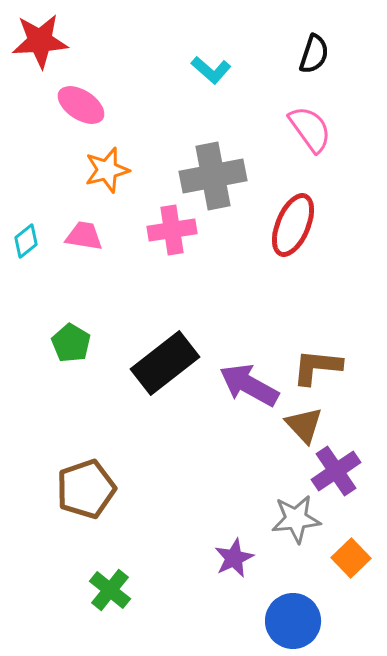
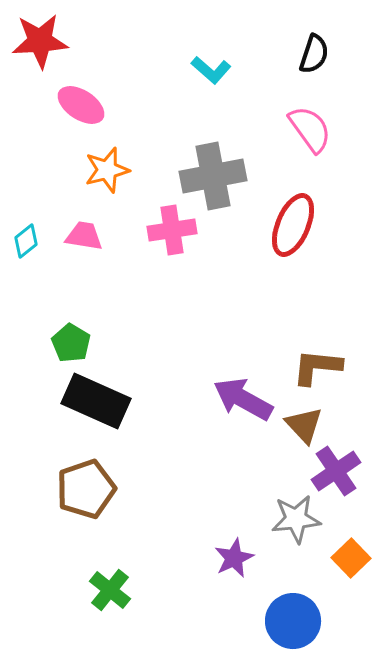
black rectangle: moved 69 px left, 38 px down; rotated 62 degrees clockwise
purple arrow: moved 6 px left, 14 px down
